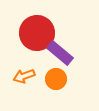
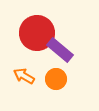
purple rectangle: moved 3 px up
orange arrow: rotated 50 degrees clockwise
